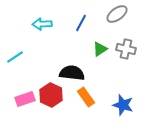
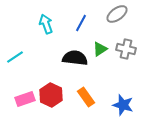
cyan arrow: moved 4 px right; rotated 72 degrees clockwise
black semicircle: moved 3 px right, 15 px up
